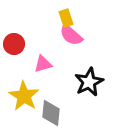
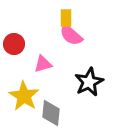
yellow rectangle: rotated 18 degrees clockwise
